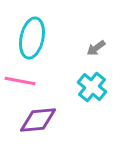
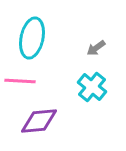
pink line: rotated 8 degrees counterclockwise
purple diamond: moved 1 px right, 1 px down
